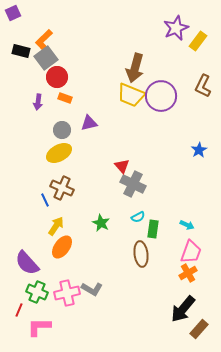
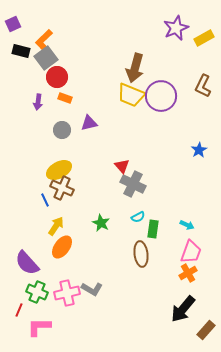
purple square: moved 11 px down
yellow rectangle: moved 6 px right, 3 px up; rotated 24 degrees clockwise
yellow ellipse: moved 17 px down
brown rectangle: moved 7 px right, 1 px down
